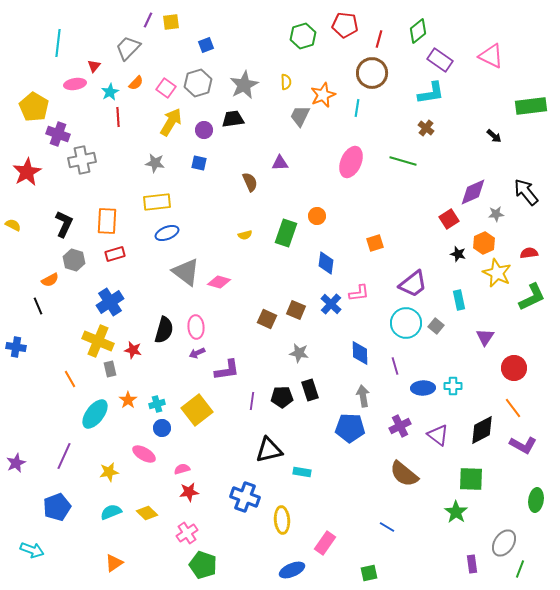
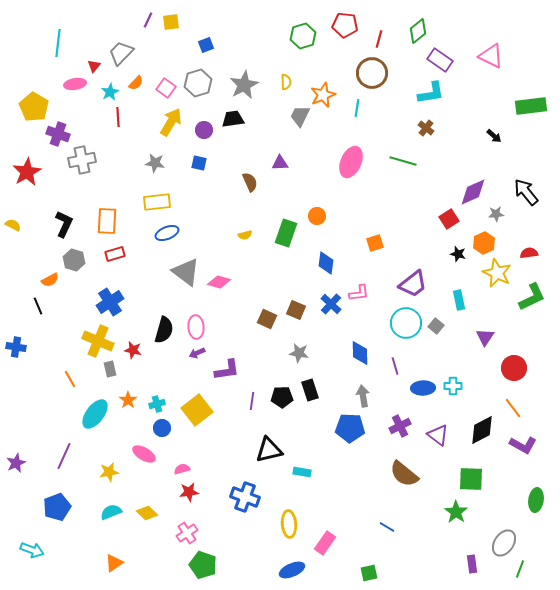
gray trapezoid at (128, 48): moved 7 px left, 5 px down
yellow ellipse at (282, 520): moved 7 px right, 4 px down
